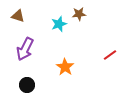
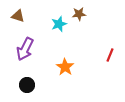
red line: rotated 32 degrees counterclockwise
